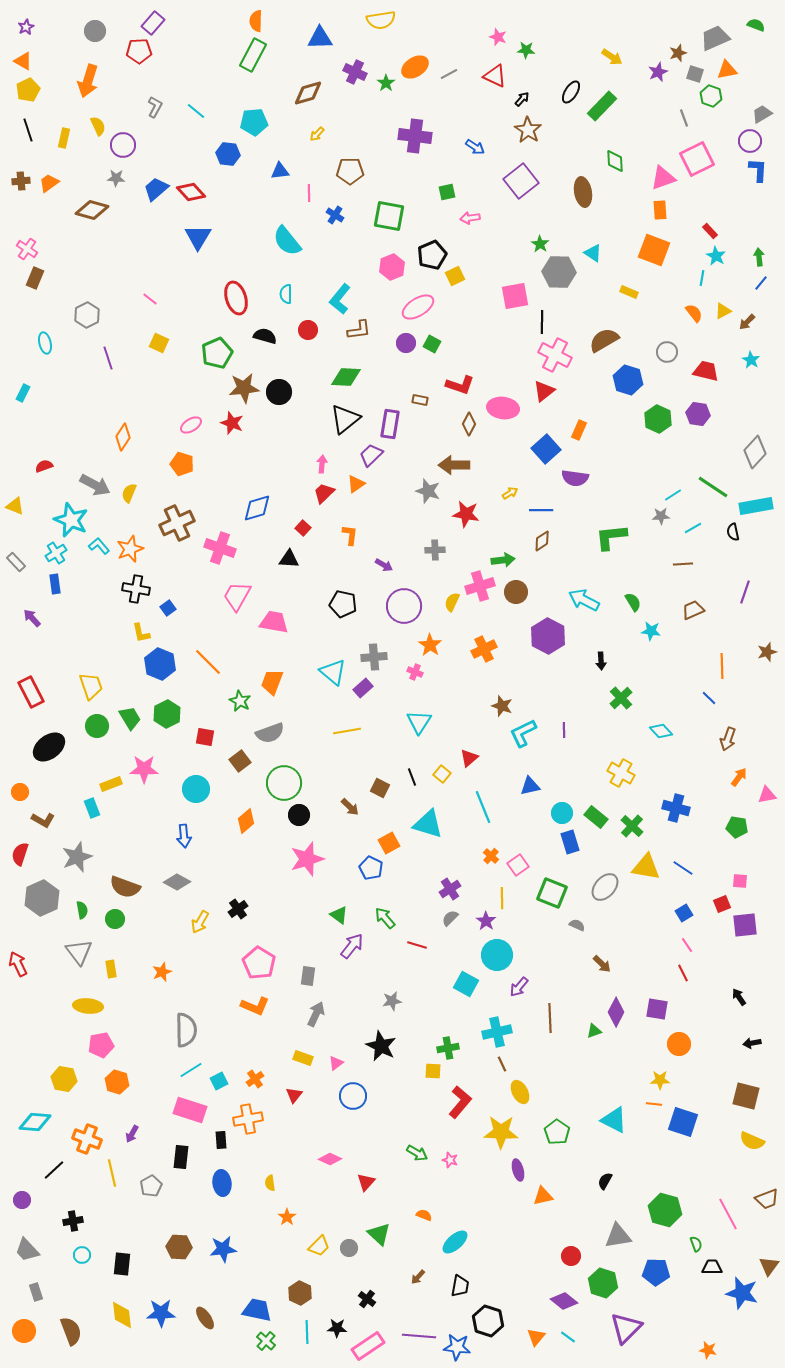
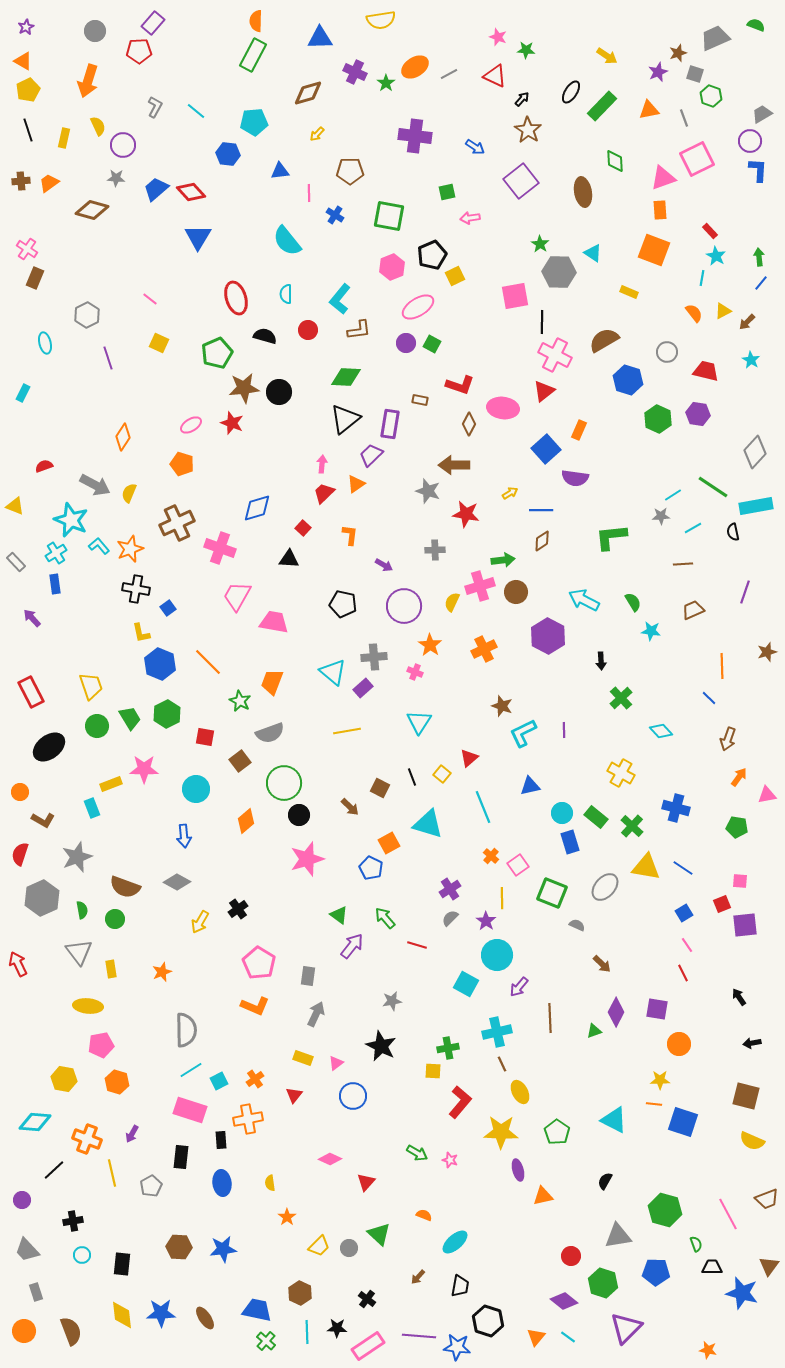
yellow arrow at (612, 57): moved 5 px left, 1 px up
orange triangle at (727, 70): moved 78 px left, 40 px down
